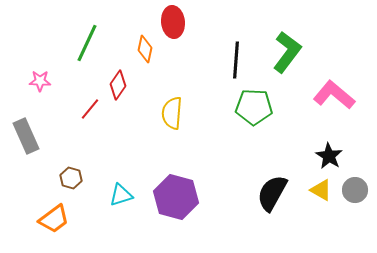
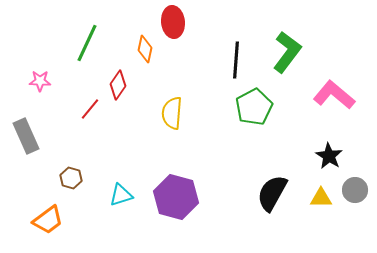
green pentagon: rotated 30 degrees counterclockwise
yellow triangle: moved 8 px down; rotated 30 degrees counterclockwise
orange trapezoid: moved 6 px left, 1 px down
